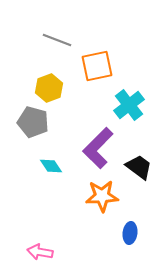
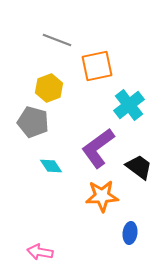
purple L-shape: rotated 9 degrees clockwise
